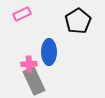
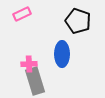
black pentagon: rotated 20 degrees counterclockwise
blue ellipse: moved 13 px right, 2 px down
gray rectangle: moved 1 px right; rotated 8 degrees clockwise
